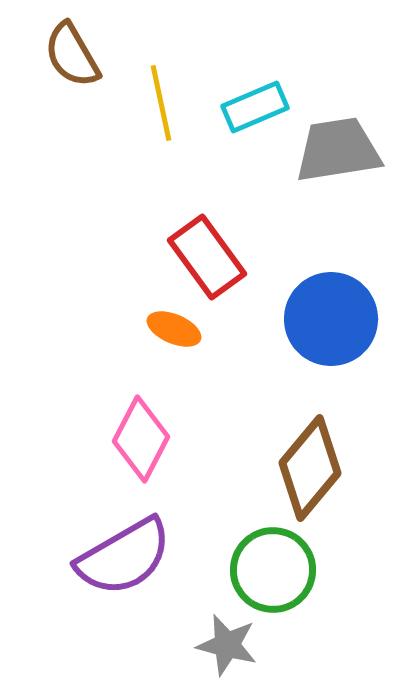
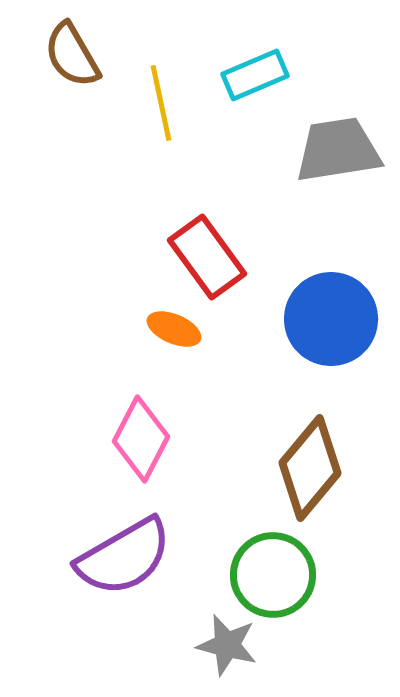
cyan rectangle: moved 32 px up
green circle: moved 5 px down
